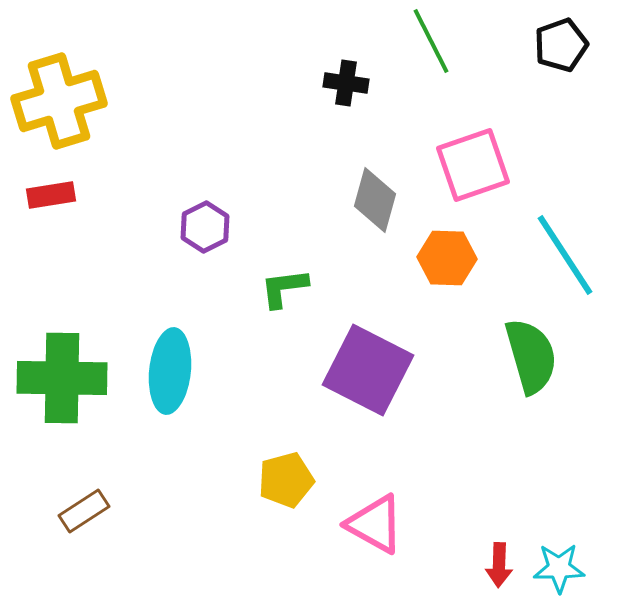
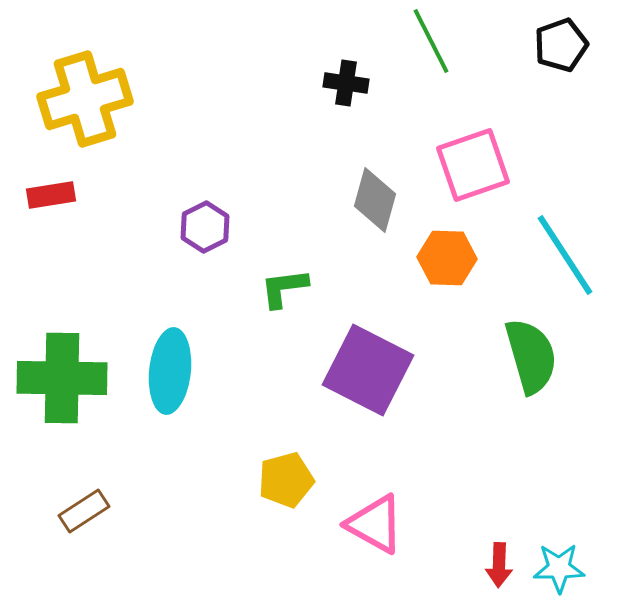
yellow cross: moved 26 px right, 2 px up
